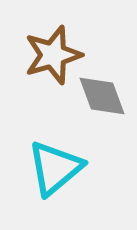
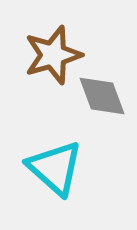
cyan triangle: rotated 38 degrees counterclockwise
